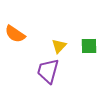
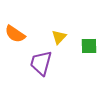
yellow triangle: moved 9 px up
purple trapezoid: moved 7 px left, 8 px up
